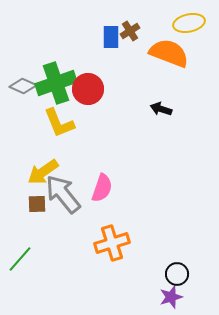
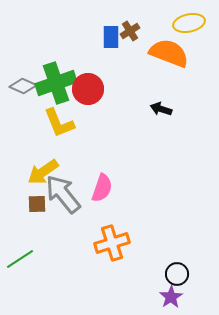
green line: rotated 16 degrees clockwise
purple star: rotated 15 degrees counterclockwise
